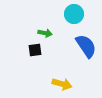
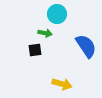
cyan circle: moved 17 px left
